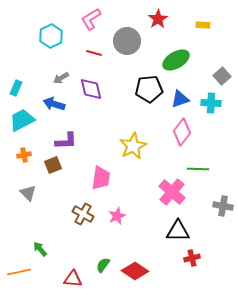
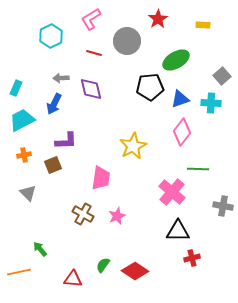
gray arrow: rotated 28 degrees clockwise
black pentagon: moved 1 px right, 2 px up
blue arrow: rotated 80 degrees counterclockwise
